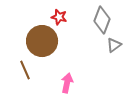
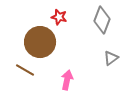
brown circle: moved 2 px left, 1 px down
gray triangle: moved 3 px left, 13 px down
brown line: rotated 36 degrees counterclockwise
pink arrow: moved 3 px up
